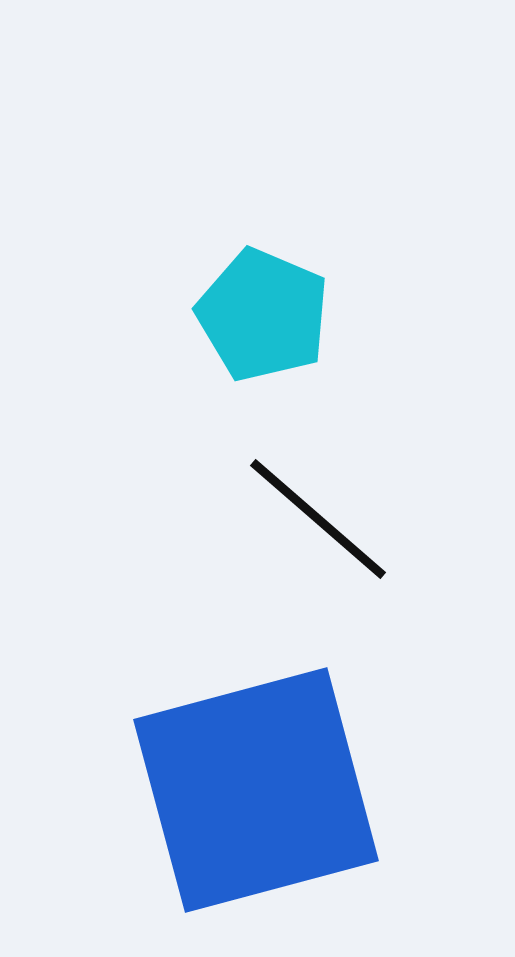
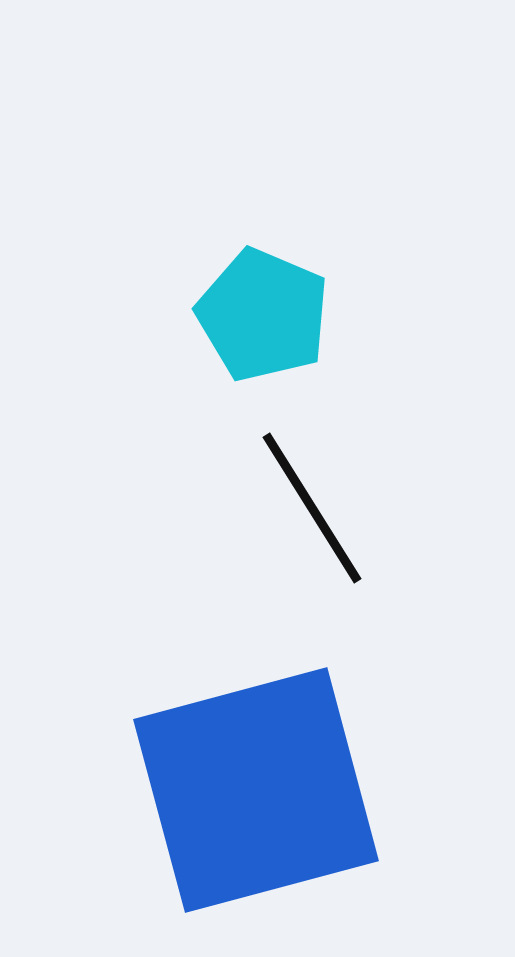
black line: moved 6 px left, 11 px up; rotated 17 degrees clockwise
